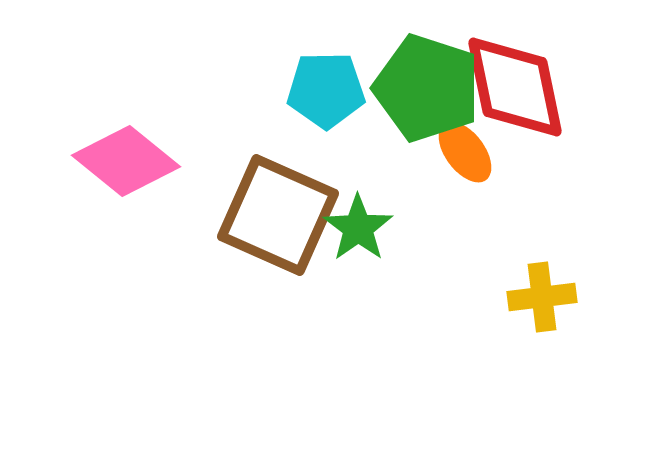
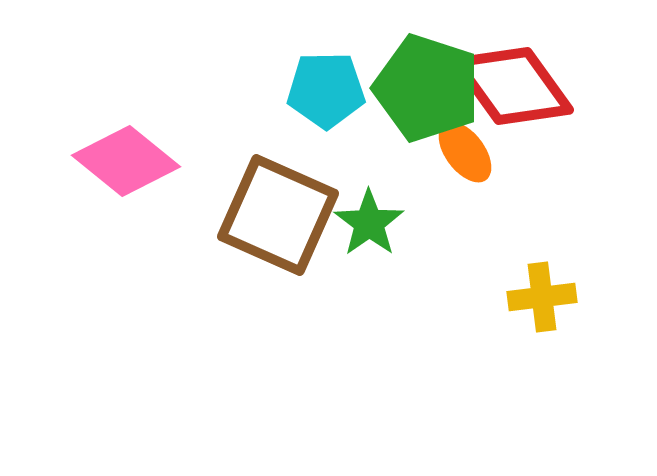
red diamond: moved 2 px left, 1 px up; rotated 24 degrees counterclockwise
green star: moved 11 px right, 5 px up
